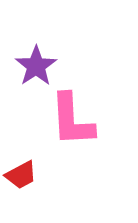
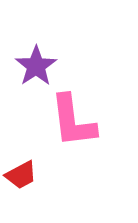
pink L-shape: moved 1 px right, 1 px down; rotated 4 degrees counterclockwise
